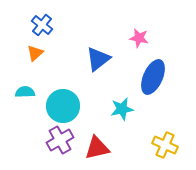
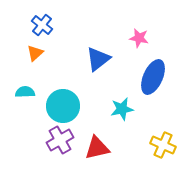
yellow cross: moved 2 px left
